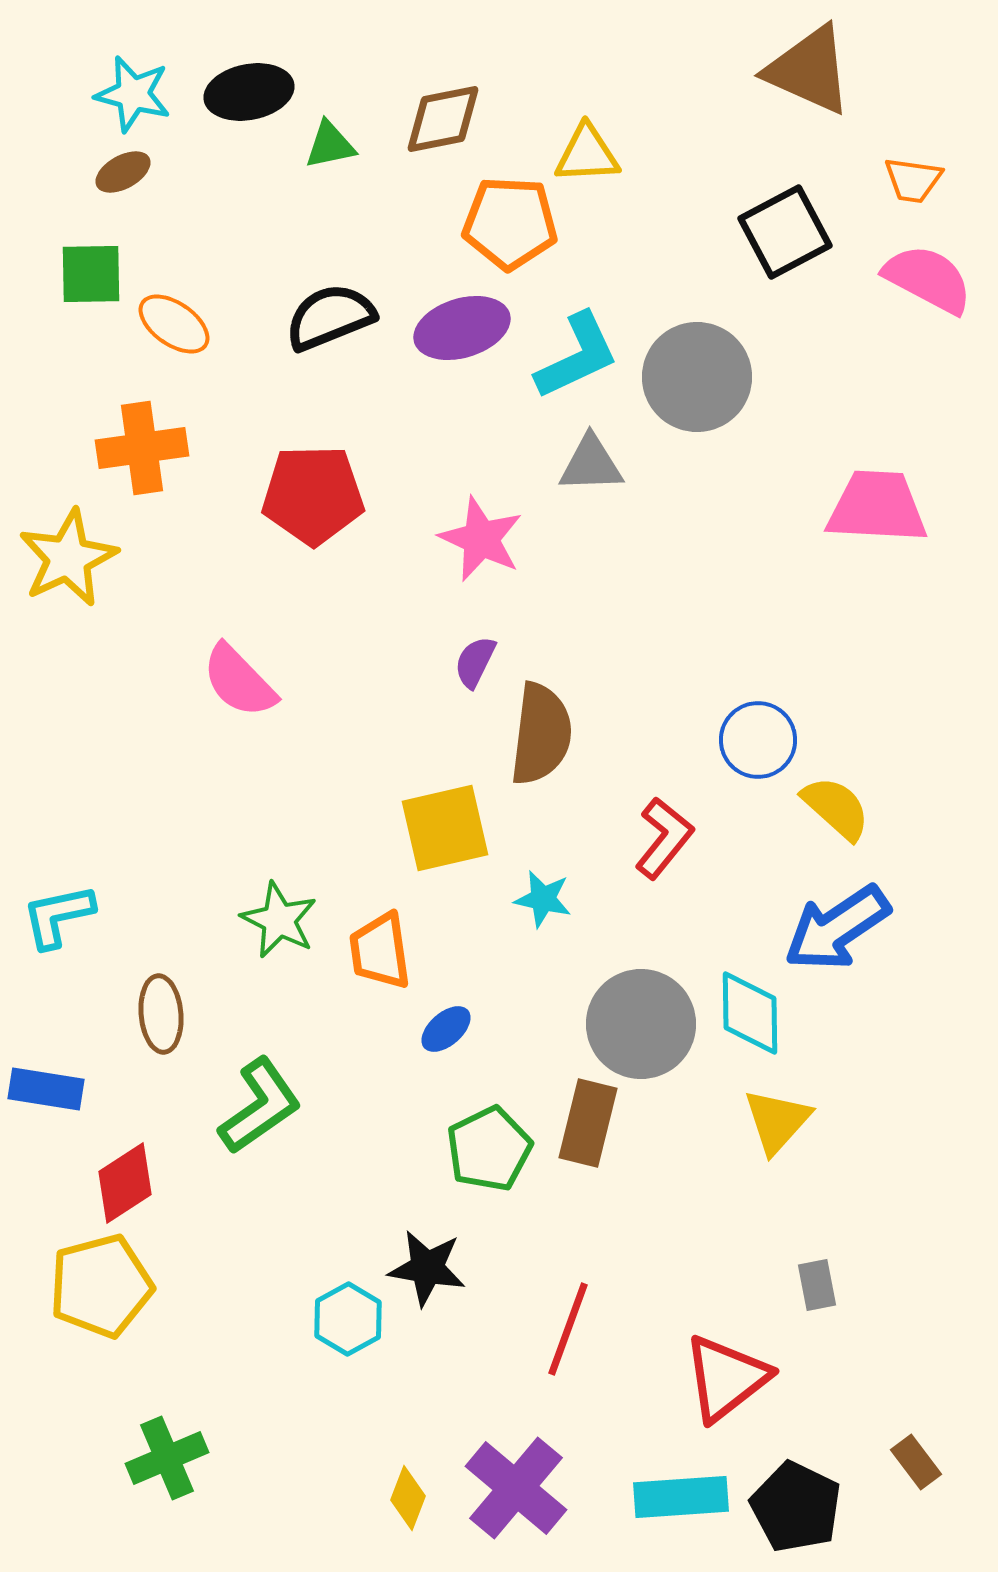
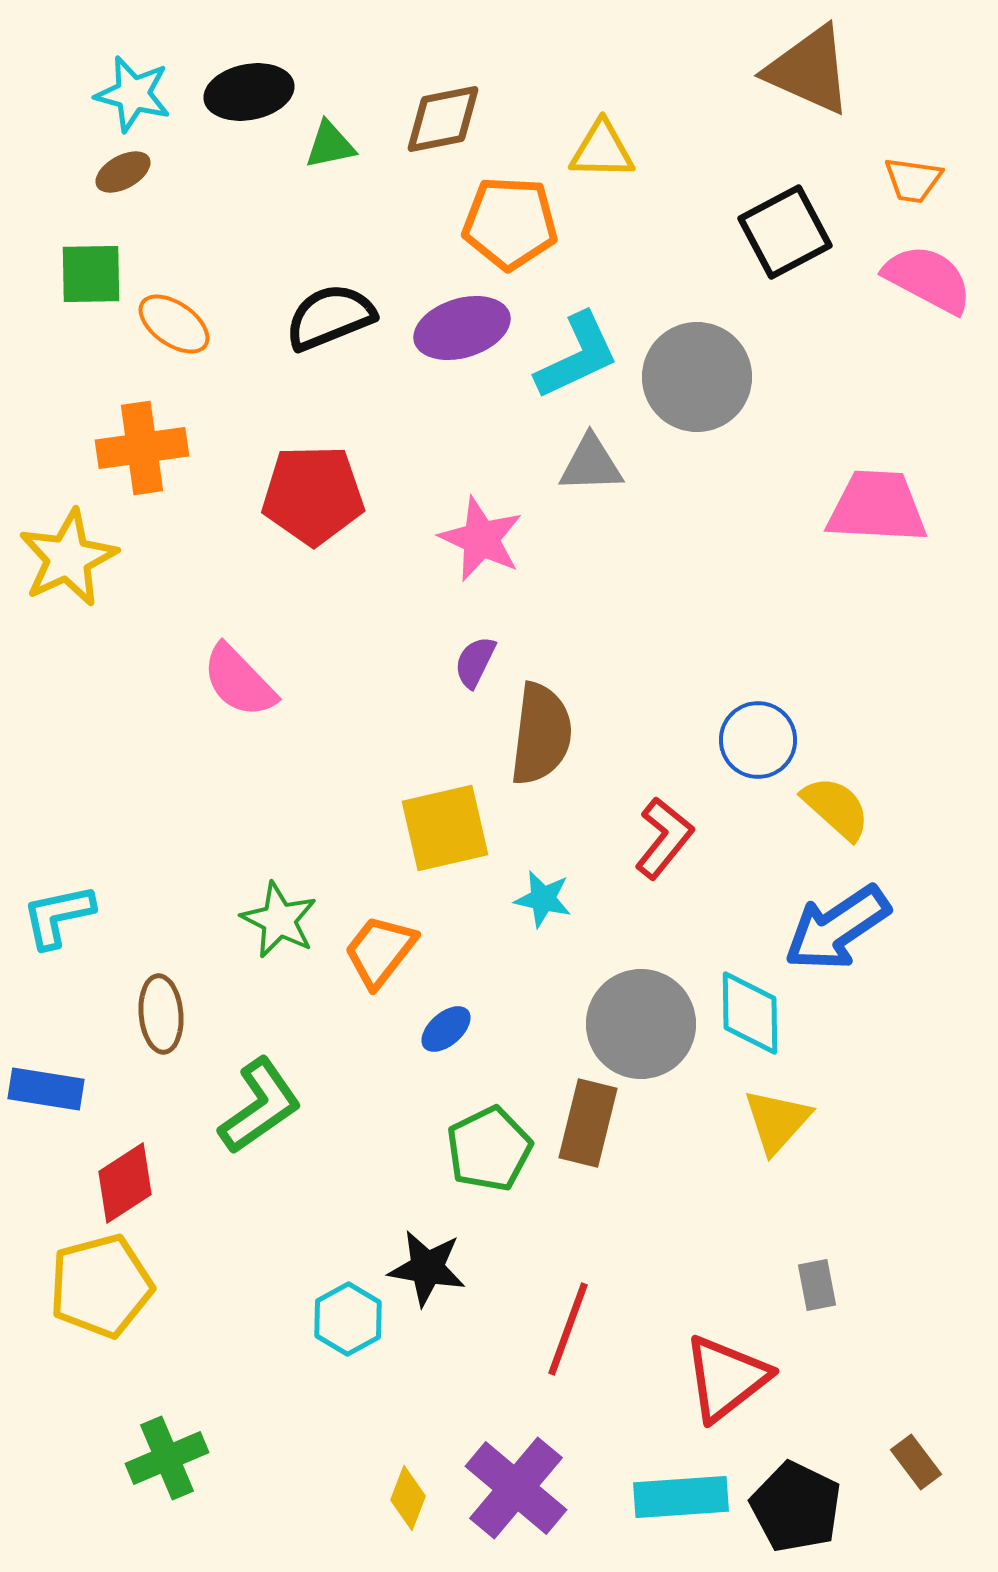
yellow triangle at (587, 154): moved 15 px right, 4 px up; rotated 4 degrees clockwise
orange trapezoid at (380, 951): rotated 46 degrees clockwise
